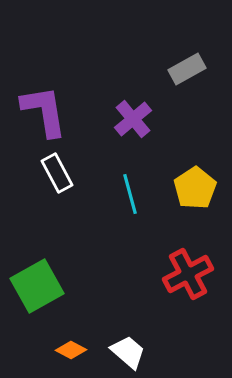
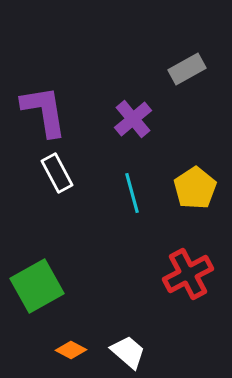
cyan line: moved 2 px right, 1 px up
